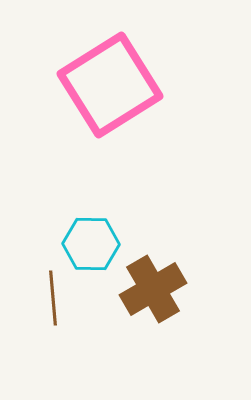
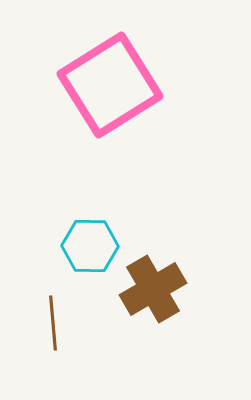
cyan hexagon: moved 1 px left, 2 px down
brown line: moved 25 px down
